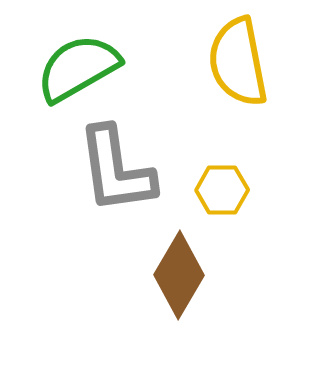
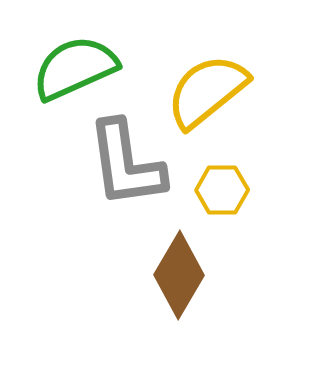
yellow semicircle: moved 31 px left, 29 px down; rotated 62 degrees clockwise
green semicircle: moved 3 px left; rotated 6 degrees clockwise
gray L-shape: moved 10 px right, 6 px up
